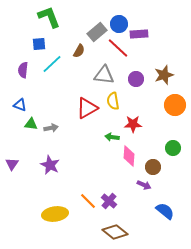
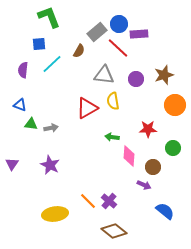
red star: moved 15 px right, 5 px down
brown diamond: moved 1 px left, 1 px up
